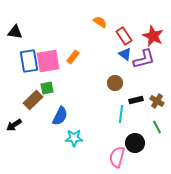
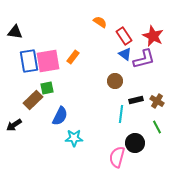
brown circle: moved 2 px up
